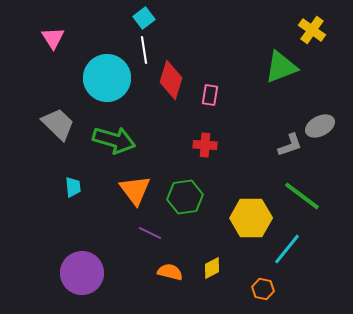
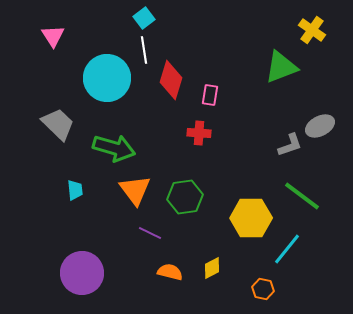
pink triangle: moved 2 px up
green arrow: moved 8 px down
red cross: moved 6 px left, 12 px up
cyan trapezoid: moved 2 px right, 3 px down
